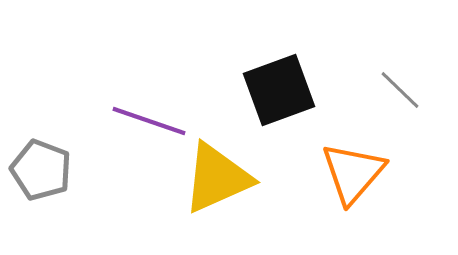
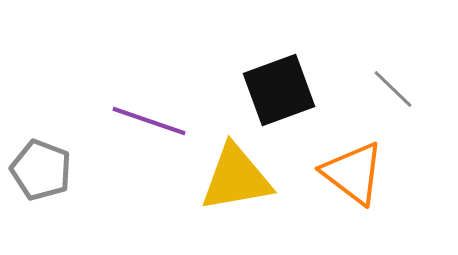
gray line: moved 7 px left, 1 px up
orange triangle: rotated 34 degrees counterclockwise
yellow triangle: moved 19 px right; rotated 14 degrees clockwise
